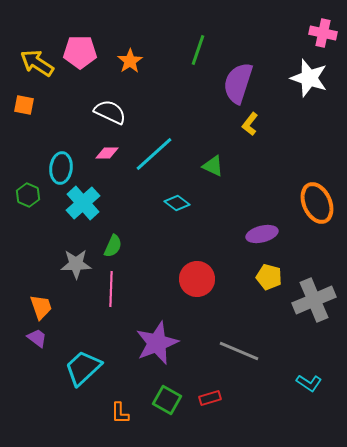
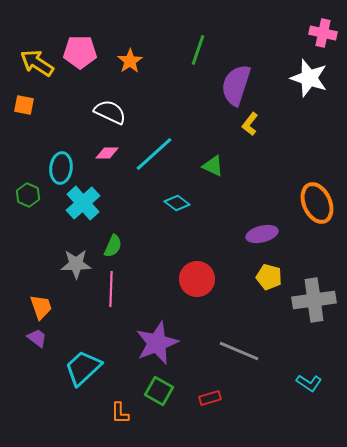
purple semicircle: moved 2 px left, 2 px down
gray cross: rotated 15 degrees clockwise
green square: moved 8 px left, 9 px up
